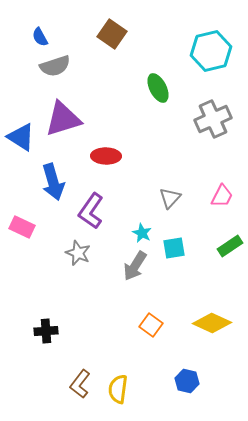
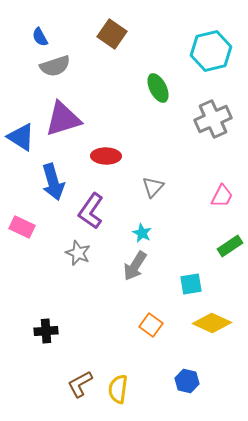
gray triangle: moved 17 px left, 11 px up
cyan square: moved 17 px right, 36 px down
brown L-shape: rotated 24 degrees clockwise
